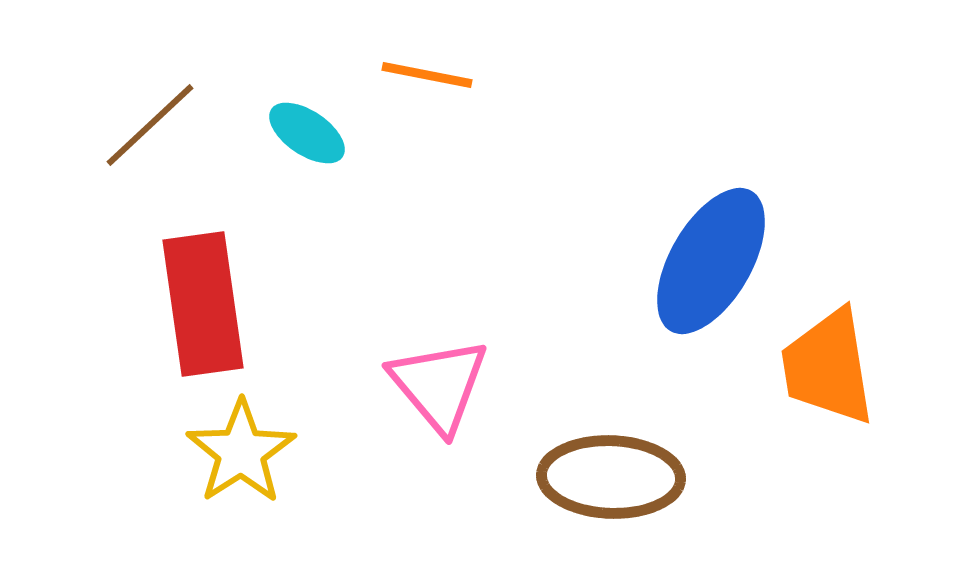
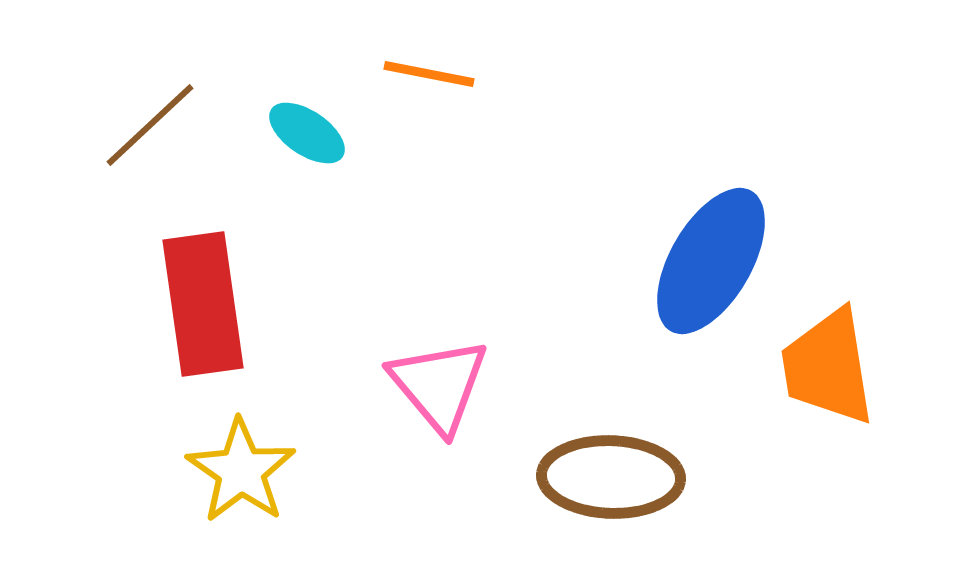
orange line: moved 2 px right, 1 px up
yellow star: moved 19 px down; rotated 4 degrees counterclockwise
